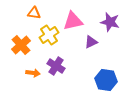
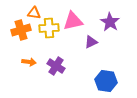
purple star: rotated 18 degrees clockwise
yellow cross: moved 7 px up; rotated 30 degrees clockwise
orange cross: moved 15 px up; rotated 24 degrees clockwise
orange arrow: moved 4 px left, 11 px up
blue hexagon: moved 1 px down
